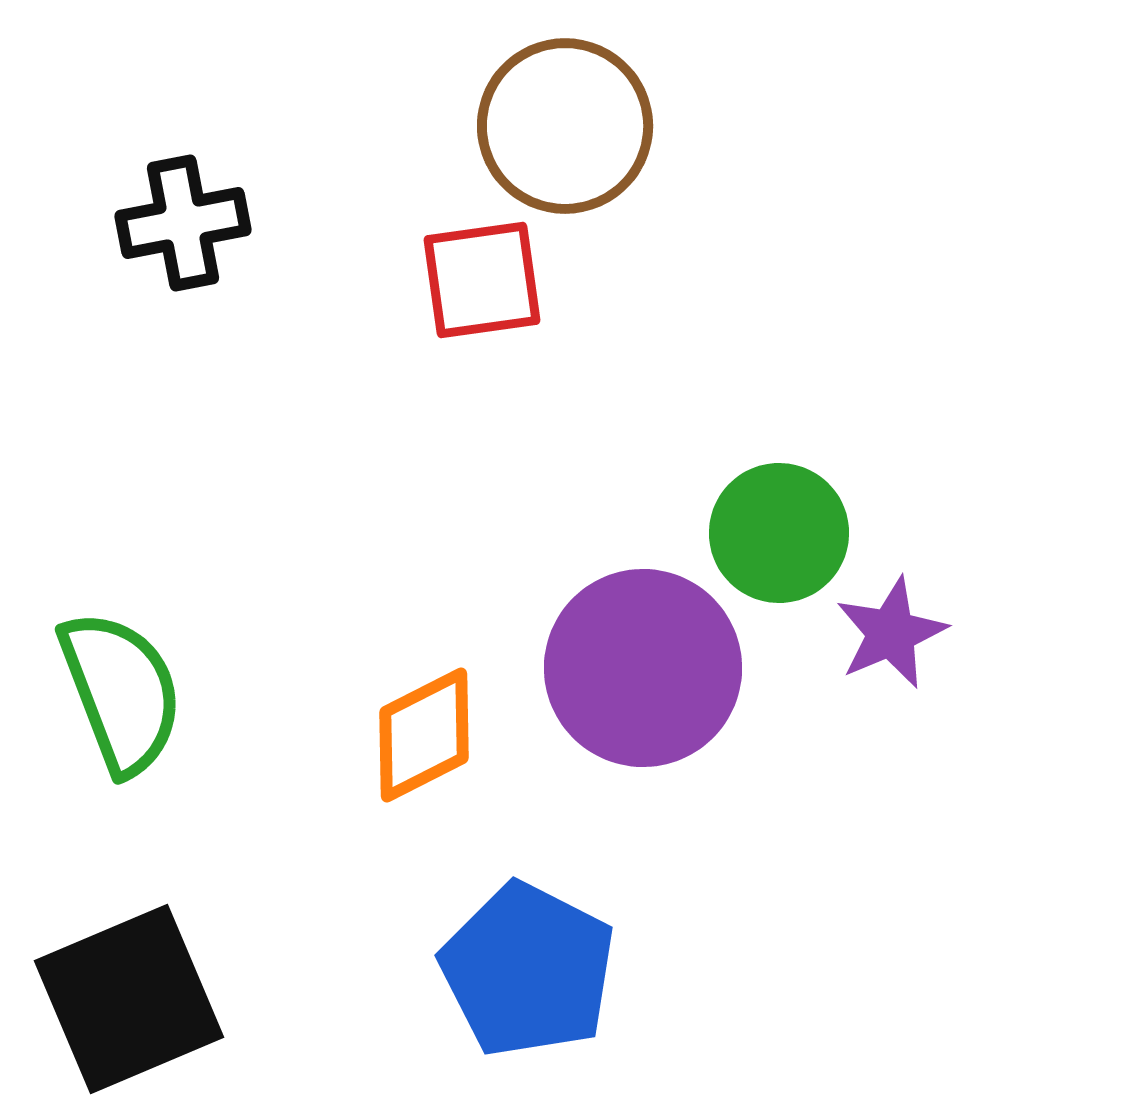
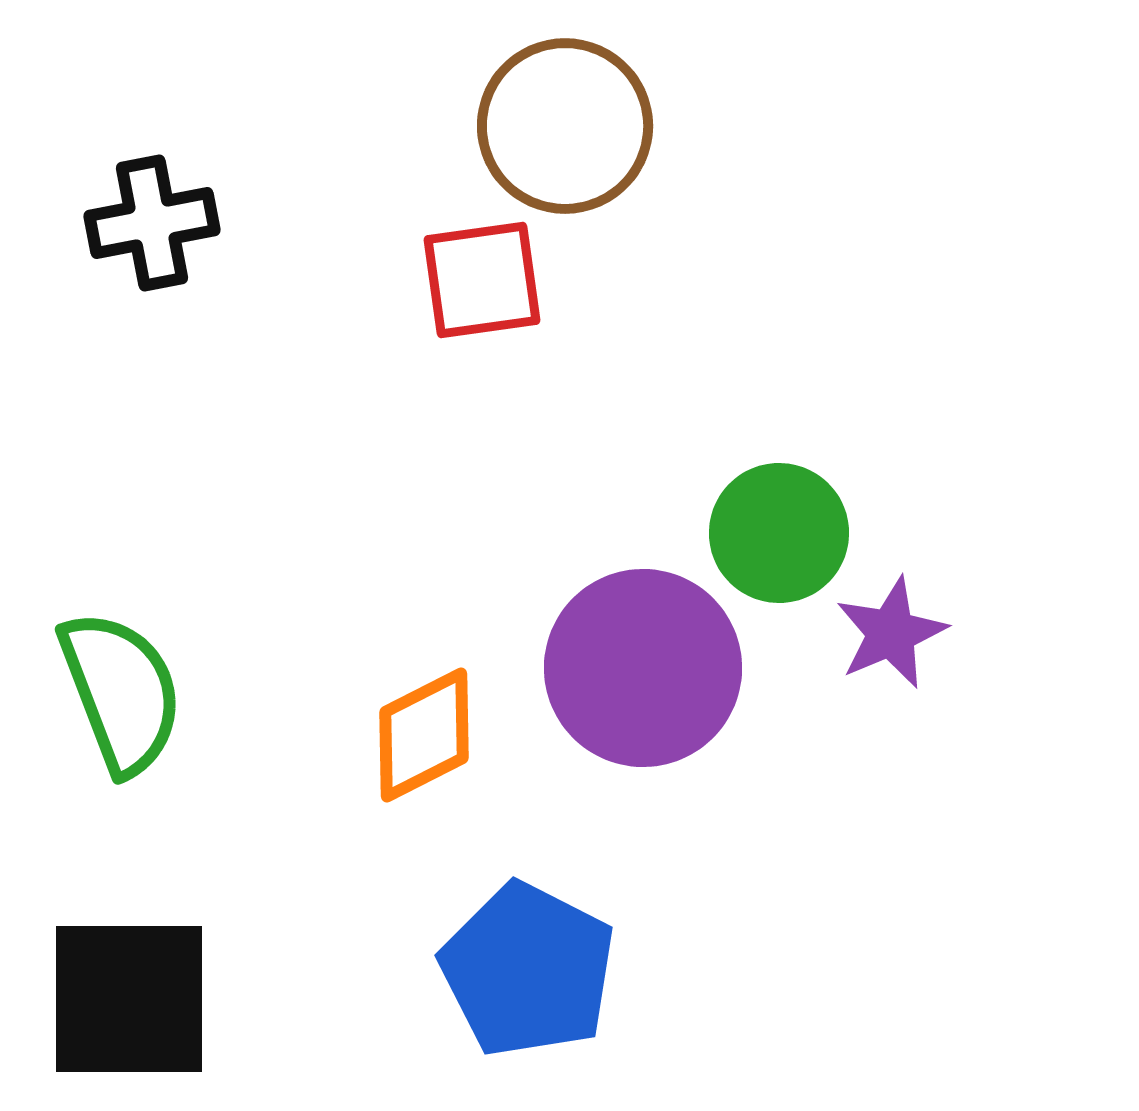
black cross: moved 31 px left
black square: rotated 23 degrees clockwise
